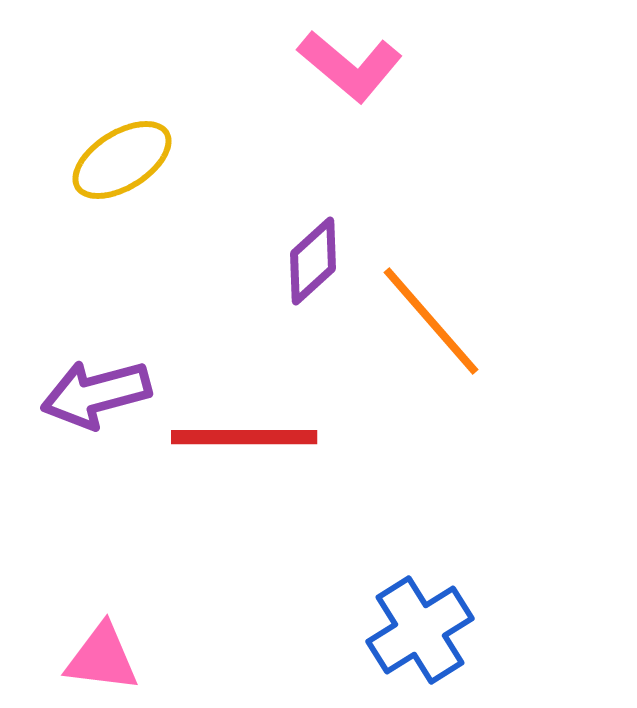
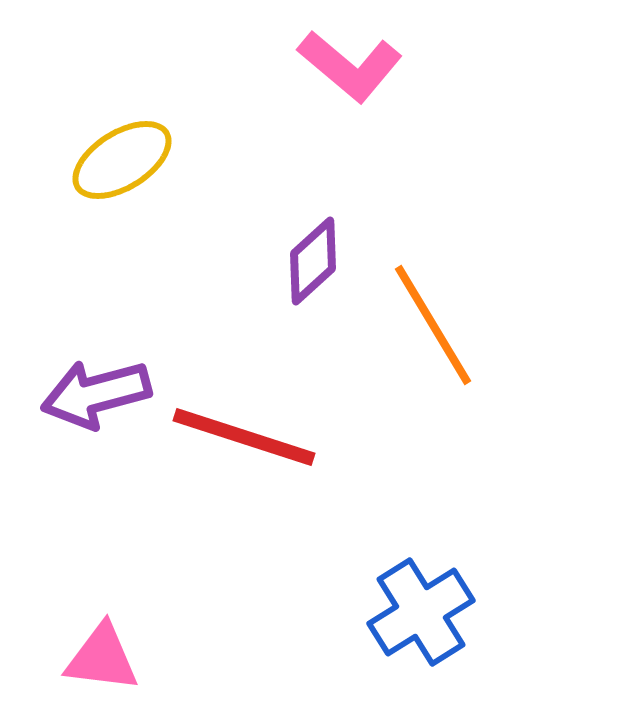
orange line: moved 2 px right, 4 px down; rotated 10 degrees clockwise
red line: rotated 18 degrees clockwise
blue cross: moved 1 px right, 18 px up
